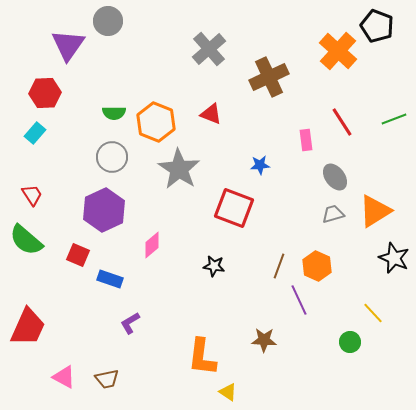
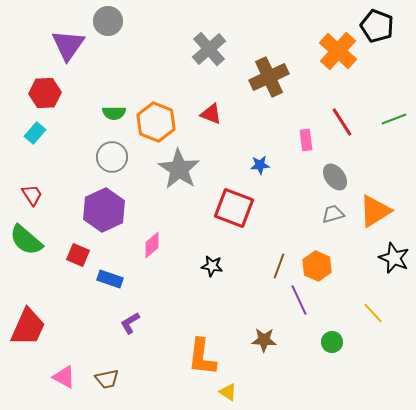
black star at (214, 266): moved 2 px left
green circle at (350, 342): moved 18 px left
